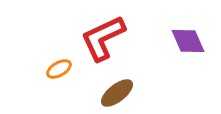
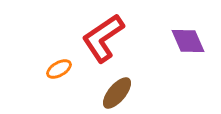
red L-shape: rotated 9 degrees counterclockwise
brown ellipse: rotated 12 degrees counterclockwise
